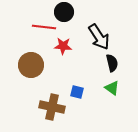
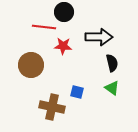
black arrow: rotated 56 degrees counterclockwise
